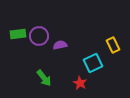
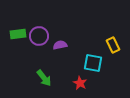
cyan square: rotated 36 degrees clockwise
